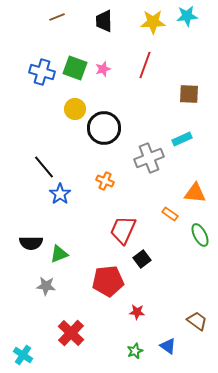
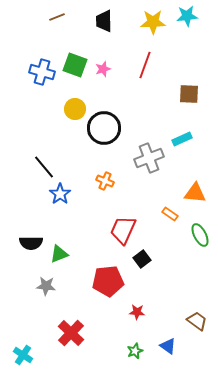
green square: moved 3 px up
